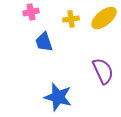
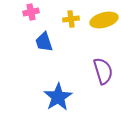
yellow ellipse: moved 2 px down; rotated 24 degrees clockwise
purple semicircle: rotated 8 degrees clockwise
blue star: rotated 24 degrees clockwise
